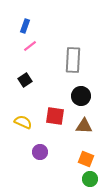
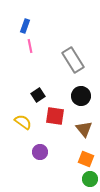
pink line: rotated 64 degrees counterclockwise
gray rectangle: rotated 35 degrees counterclockwise
black square: moved 13 px right, 15 px down
yellow semicircle: rotated 12 degrees clockwise
brown triangle: moved 3 px down; rotated 48 degrees clockwise
